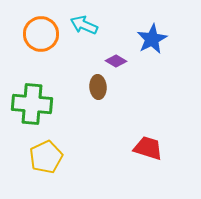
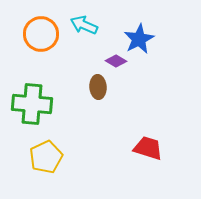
blue star: moved 13 px left
